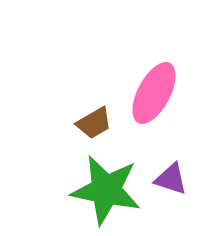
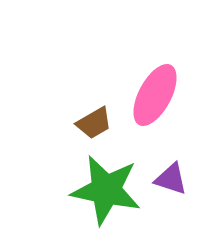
pink ellipse: moved 1 px right, 2 px down
